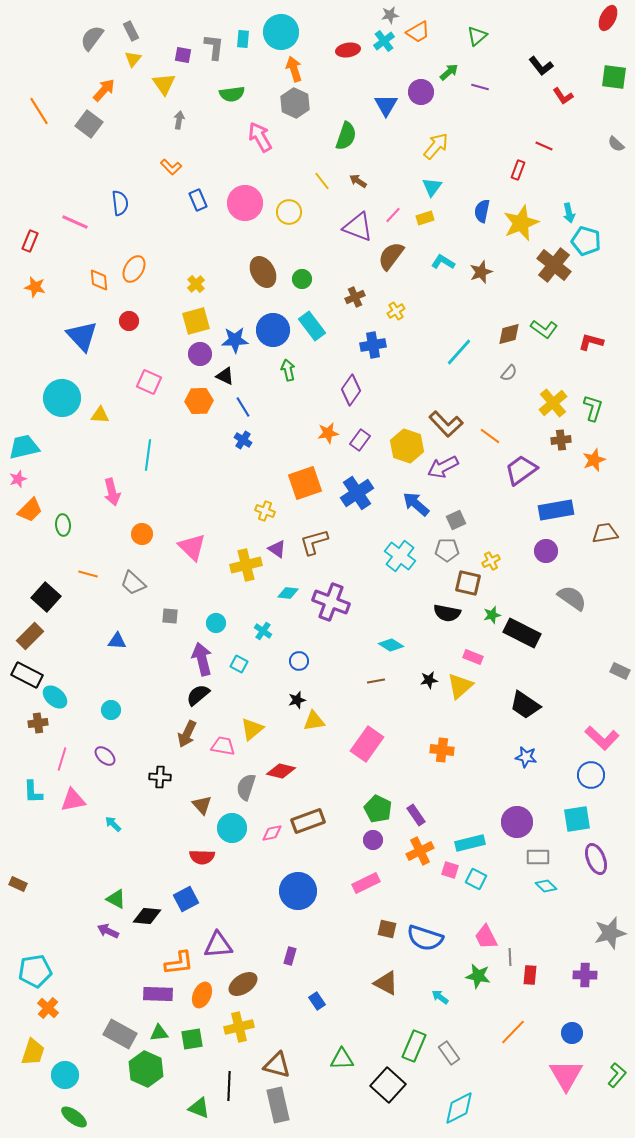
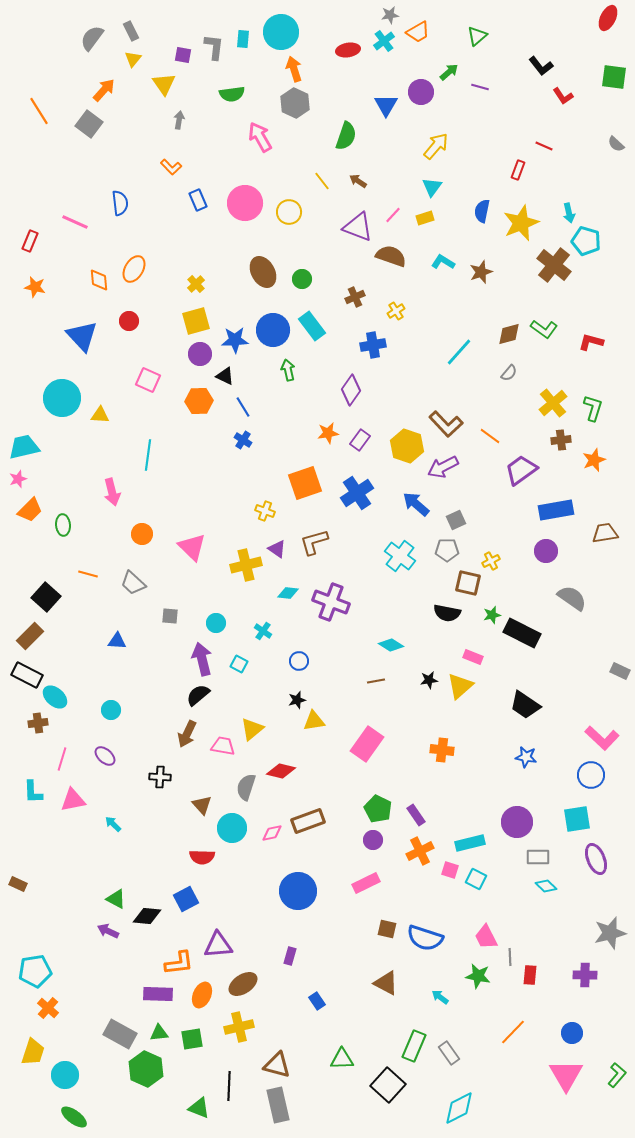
brown semicircle at (391, 256): rotated 72 degrees clockwise
pink square at (149, 382): moved 1 px left, 2 px up
